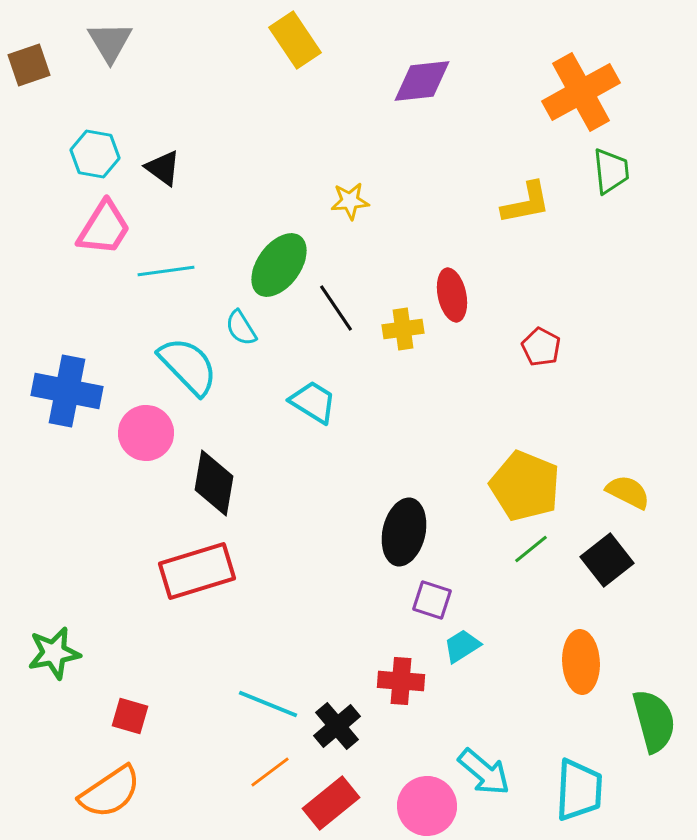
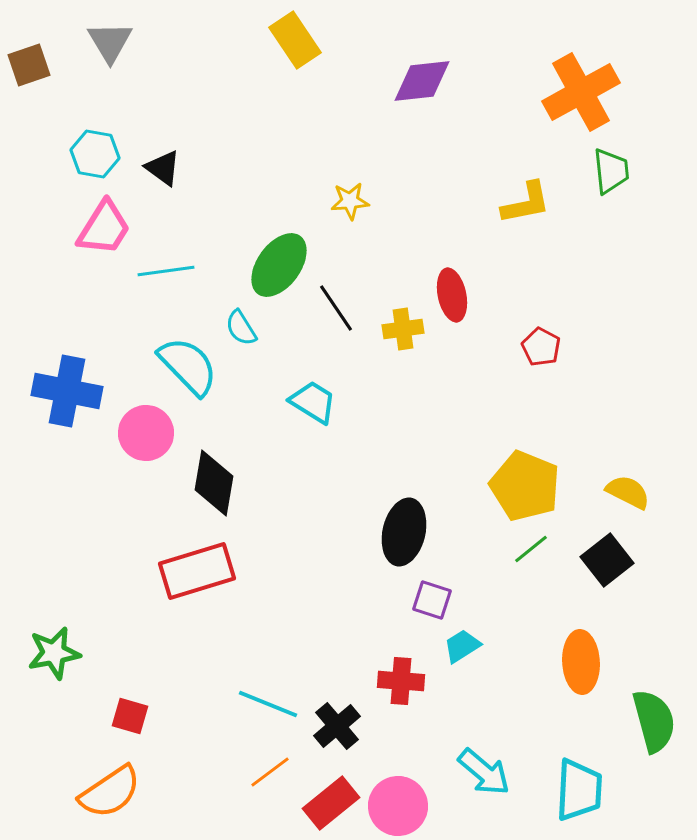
pink circle at (427, 806): moved 29 px left
